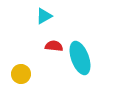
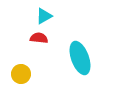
red semicircle: moved 15 px left, 8 px up
